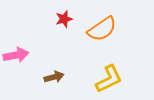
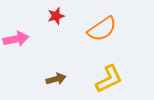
red star: moved 8 px left, 3 px up
pink arrow: moved 16 px up
brown arrow: moved 2 px right, 2 px down
